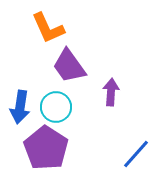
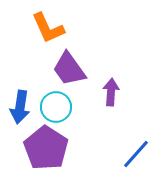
purple trapezoid: moved 3 px down
